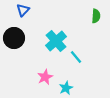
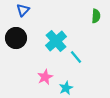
black circle: moved 2 px right
